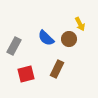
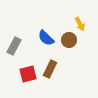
brown circle: moved 1 px down
brown rectangle: moved 7 px left
red square: moved 2 px right
